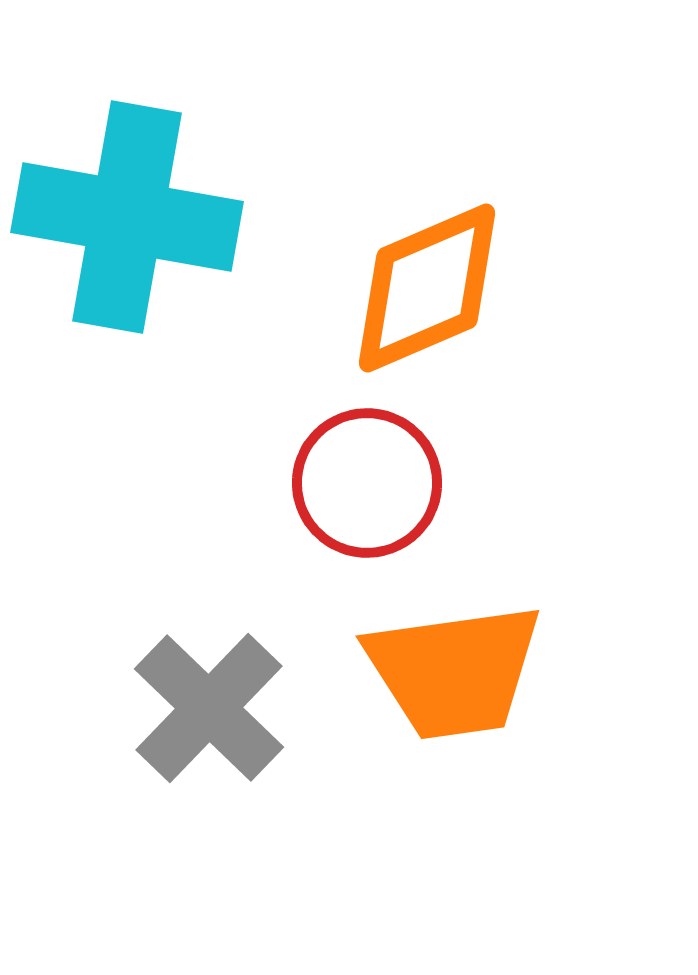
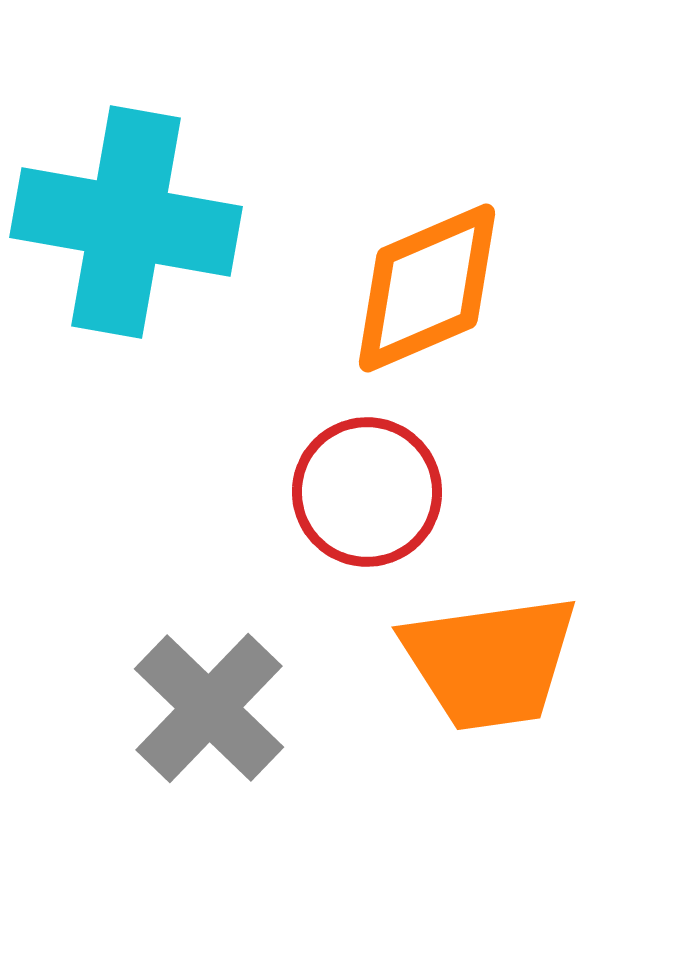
cyan cross: moved 1 px left, 5 px down
red circle: moved 9 px down
orange trapezoid: moved 36 px right, 9 px up
